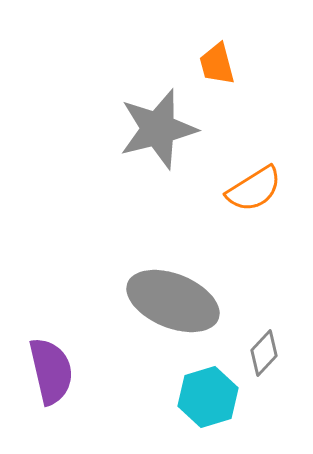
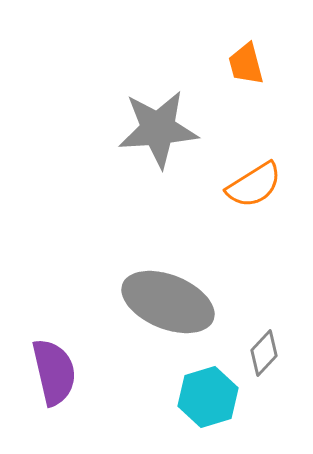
orange trapezoid: moved 29 px right
gray star: rotated 10 degrees clockwise
orange semicircle: moved 4 px up
gray ellipse: moved 5 px left, 1 px down
purple semicircle: moved 3 px right, 1 px down
